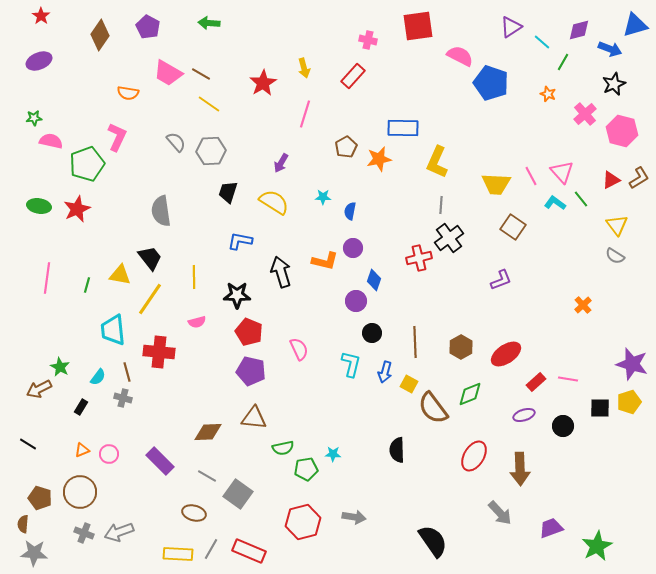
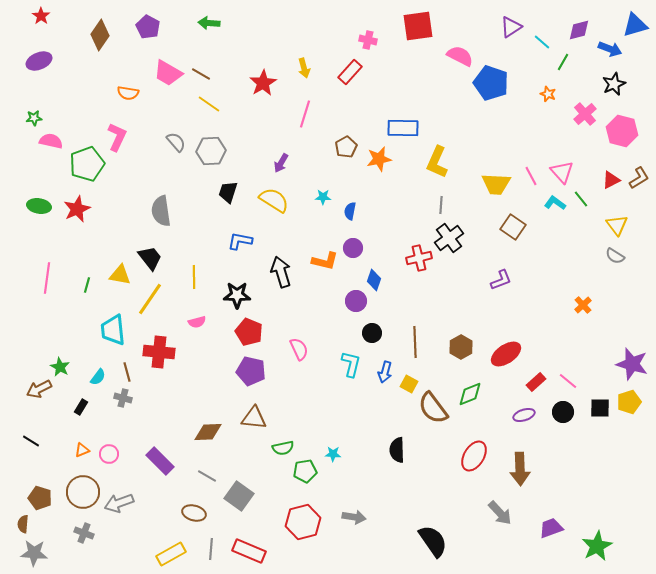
red rectangle at (353, 76): moved 3 px left, 4 px up
yellow semicircle at (274, 202): moved 2 px up
pink line at (568, 379): moved 2 px down; rotated 30 degrees clockwise
black circle at (563, 426): moved 14 px up
black line at (28, 444): moved 3 px right, 3 px up
green pentagon at (306, 469): moved 1 px left, 2 px down
brown circle at (80, 492): moved 3 px right
gray square at (238, 494): moved 1 px right, 2 px down
gray arrow at (119, 532): moved 29 px up
gray line at (211, 549): rotated 25 degrees counterclockwise
yellow rectangle at (178, 554): moved 7 px left; rotated 32 degrees counterclockwise
